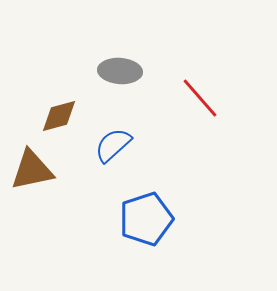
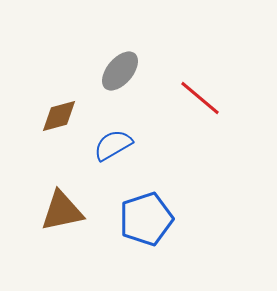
gray ellipse: rotated 54 degrees counterclockwise
red line: rotated 9 degrees counterclockwise
blue semicircle: rotated 12 degrees clockwise
brown triangle: moved 30 px right, 41 px down
